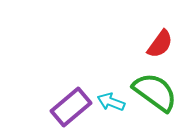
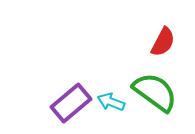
red semicircle: moved 3 px right, 2 px up; rotated 8 degrees counterclockwise
purple rectangle: moved 4 px up
